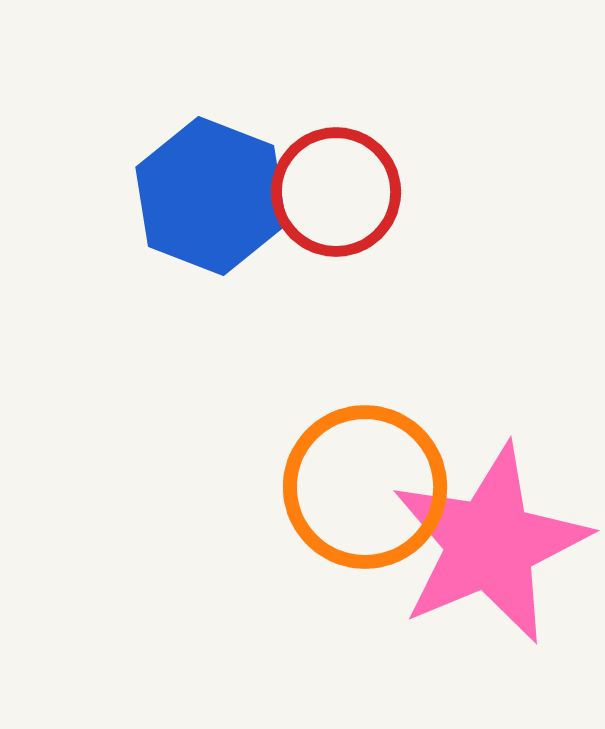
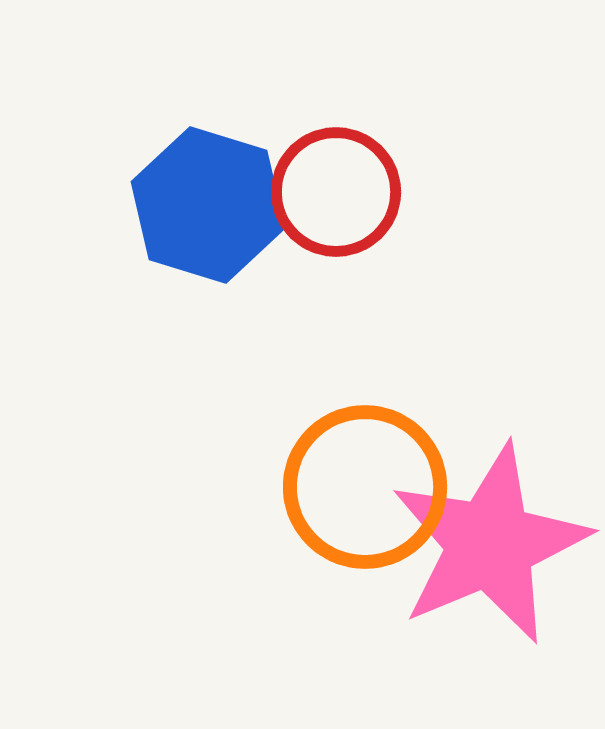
blue hexagon: moved 3 px left, 9 px down; rotated 4 degrees counterclockwise
